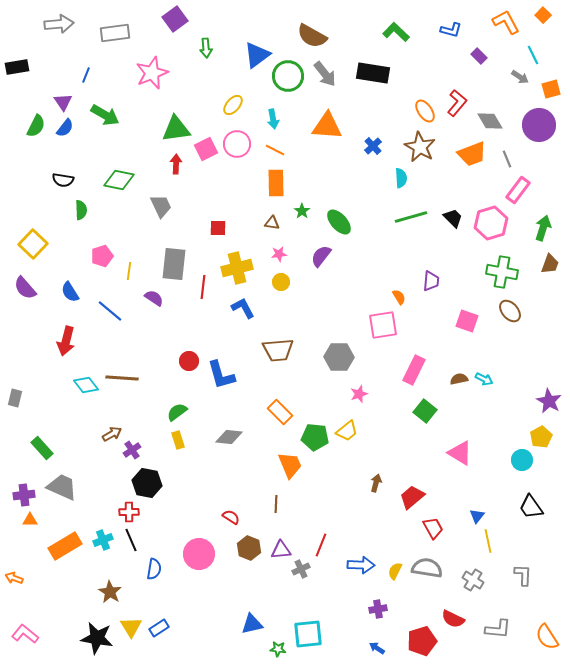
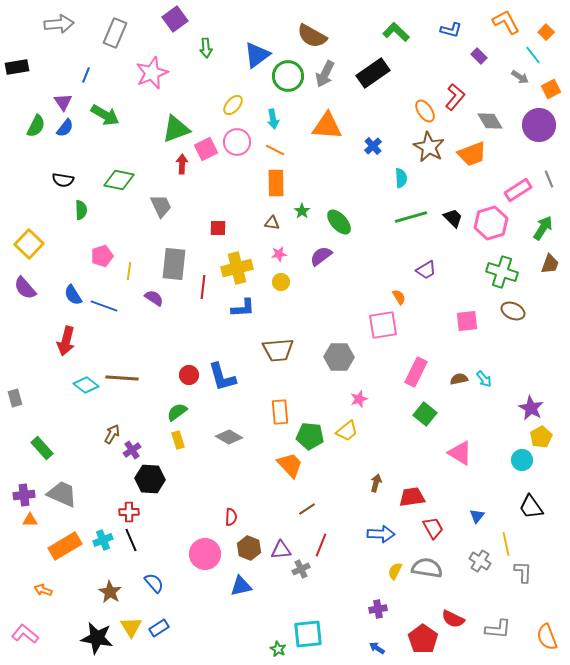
orange square at (543, 15): moved 3 px right, 17 px down
gray rectangle at (115, 33): rotated 60 degrees counterclockwise
cyan line at (533, 55): rotated 12 degrees counterclockwise
black rectangle at (373, 73): rotated 44 degrees counterclockwise
gray arrow at (325, 74): rotated 64 degrees clockwise
orange square at (551, 89): rotated 12 degrees counterclockwise
red L-shape at (457, 103): moved 2 px left, 6 px up
green triangle at (176, 129): rotated 12 degrees counterclockwise
pink circle at (237, 144): moved 2 px up
brown star at (420, 147): moved 9 px right
gray line at (507, 159): moved 42 px right, 20 px down
red arrow at (176, 164): moved 6 px right
pink rectangle at (518, 190): rotated 20 degrees clockwise
green arrow at (543, 228): rotated 15 degrees clockwise
yellow square at (33, 244): moved 4 px left
purple semicircle at (321, 256): rotated 15 degrees clockwise
green cross at (502, 272): rotated 8 degrees clockwise
purple trapezoid at (431, 281): moved 5 px left, 11 px up; rotated 55 degrees clockwise
blue semicircle at (70, 292): moved 3 px right, 3 px down
blue L-shape at (243, 308): rotated 115 degrees clockwise
blue line at (110, 311): moved 6 px left, 5 px up; rotated 20 degrees counterclockwise
brown ellipse at (510, 311): moved 3 px right; rotated 25 degrees counterclockwise
pink square at (467, 321): rotated 25 degrees counterclockwise
red circle at (189, 361): moved 14 px down
pink rectangle at (414, 370): moved 2 px right, 2 px down
blue L-shape at (221, 375): moved 1 px right, 2 px down
cyan arrow at (484, 379): rotated 24 degrees clockwise
cyan diamond at (86, 385): rotated 15 degrees counterclockwise
pink star at (359, 394): moved 5 px down
gray rectangle at (15, 398): rotated 30 degrees counterclockwise
purple star at (549, 401): moved 18 px left, 7 px down
green square at (425, 411): moved 3 px down
orange rectangle at (280, 412): rotated 40 degrees clockwise
brown arrow at (112, 434): rotated 30 degrees counterclockwise
gray diamond at (229, 437): rotated 24 degrees clockwise
green pentagon at (315, 437): moved 5 px left, 1 px up
orange trapezoid at (290, 465): rotated 20 degrees counterclockwise
black hexagon at (147, 483): moved 3 px right, 4 px up; rotated 8 degrees counterclockwise
gray trapezoid at (62, 487): moved 7 px down
red trapezoid at (412, 497): rotated 32 degrees clockwise
brown line at (276, 504): moved 31 px right, 5 px down; rotated 54 degrees clockwise
red semicircle at (231, 517): rotated 60 degrees clockwise
yellow line at (488, 541): moved 18 px right, 3 px down
pink circle at (199, 554): moved 6 px right
blue arrow at (361, 565): moved 20 px right, 31 px up
blue semicircle at (154, 569): moved 14 px down; rotated 50 degrees counterclockwise
gray L-shape at (523, 575): moved 3 px up
orange arrow at (14, 578): moved 29 px right, 12 px down
gray cross at (473, 580): moved 7 px right, 19 px up
blue triangle at (252, 624): moved 11 px left, 38 px up
orange semicircle at (547, 637): rotated 12 degrees clockwise
red pentagon at (422, 641): moved 1 px right, 2 px up; rotated 20 degrees counterclockwise
green star at (278, 649): rotated 21 degrees clockwise
